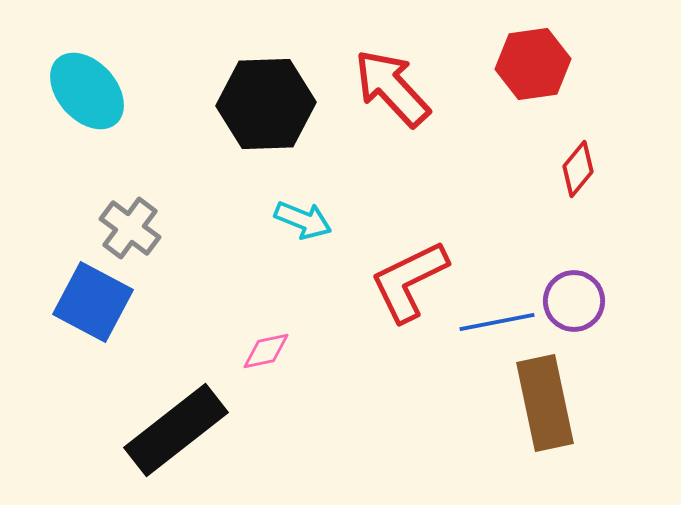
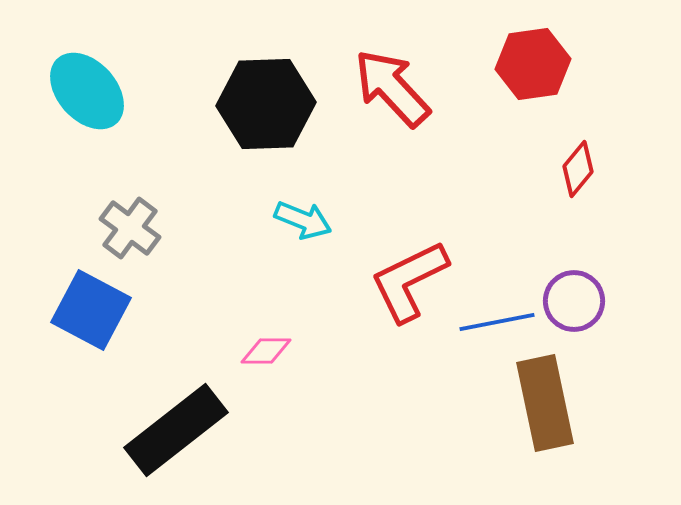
blue square: moved 2 px left, 8 px down
pink diamond: rotated 12 degrees clockwise
